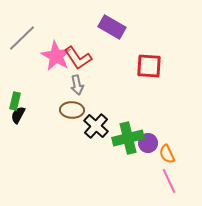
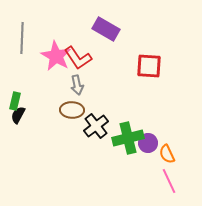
purple rectangle: moved 6 px left, 2 px down
gray line: rotated 44 degrees counterclockwise
black cross: rotated 10 degrees clockwise
